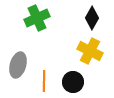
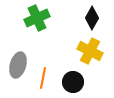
orange line: moved 1 px left, 3 px up; rotated 10 degrees clockwise
